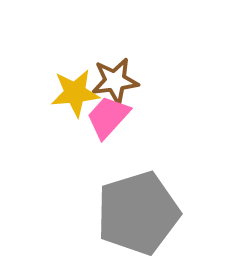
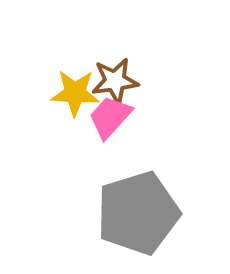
yellow star: rotated 9 degrees clockwise
pink trapezoid: moved 2 px right
